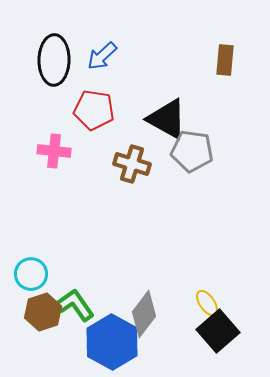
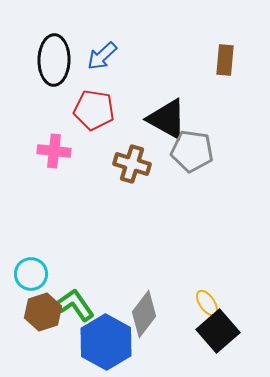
blue hexagon: moved 6 px left
